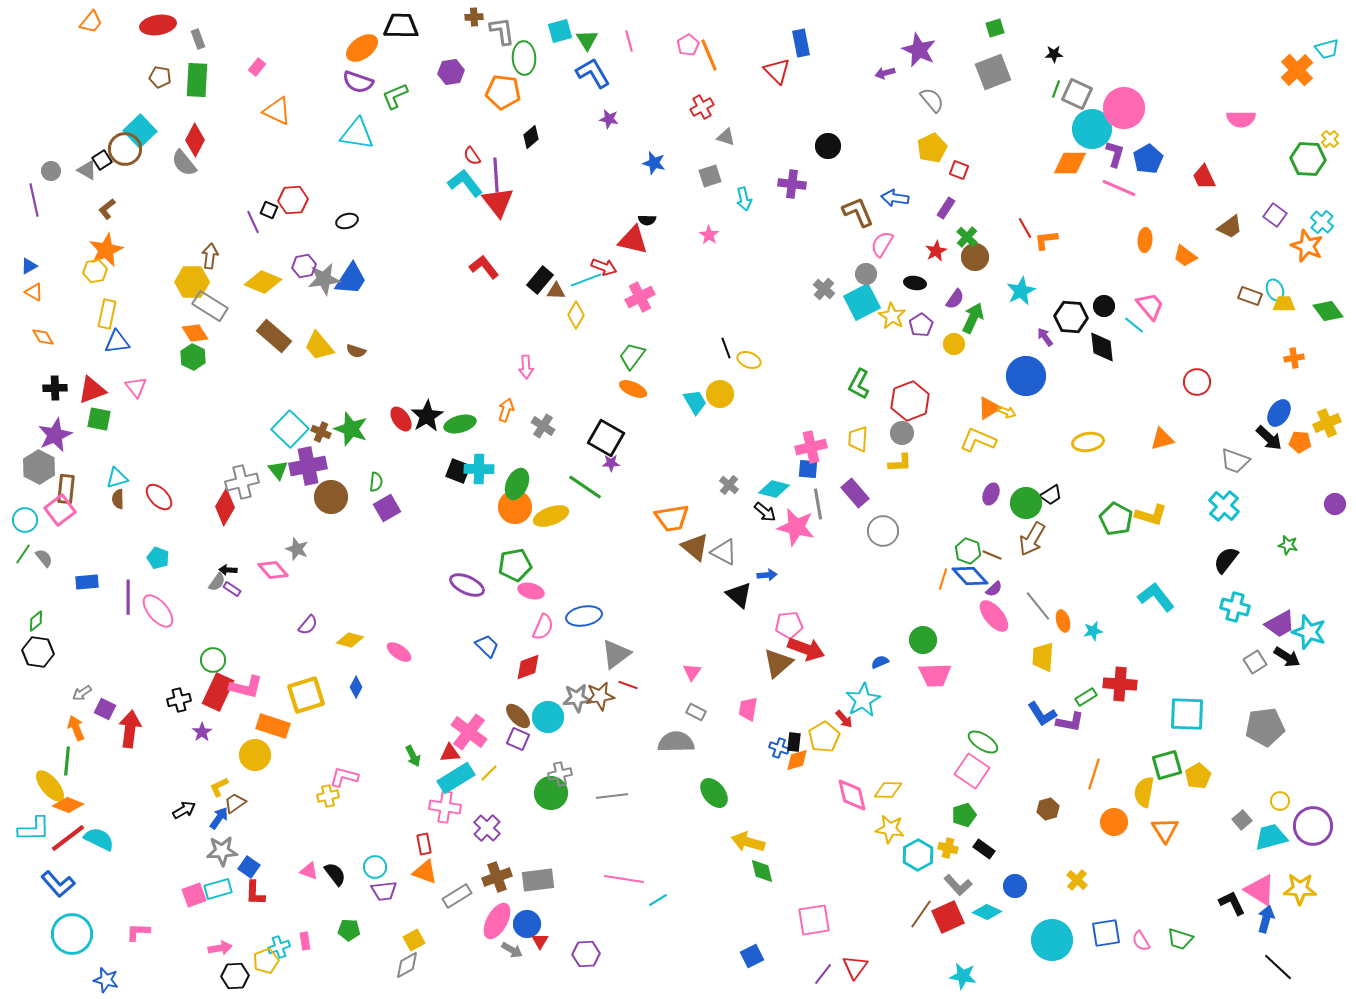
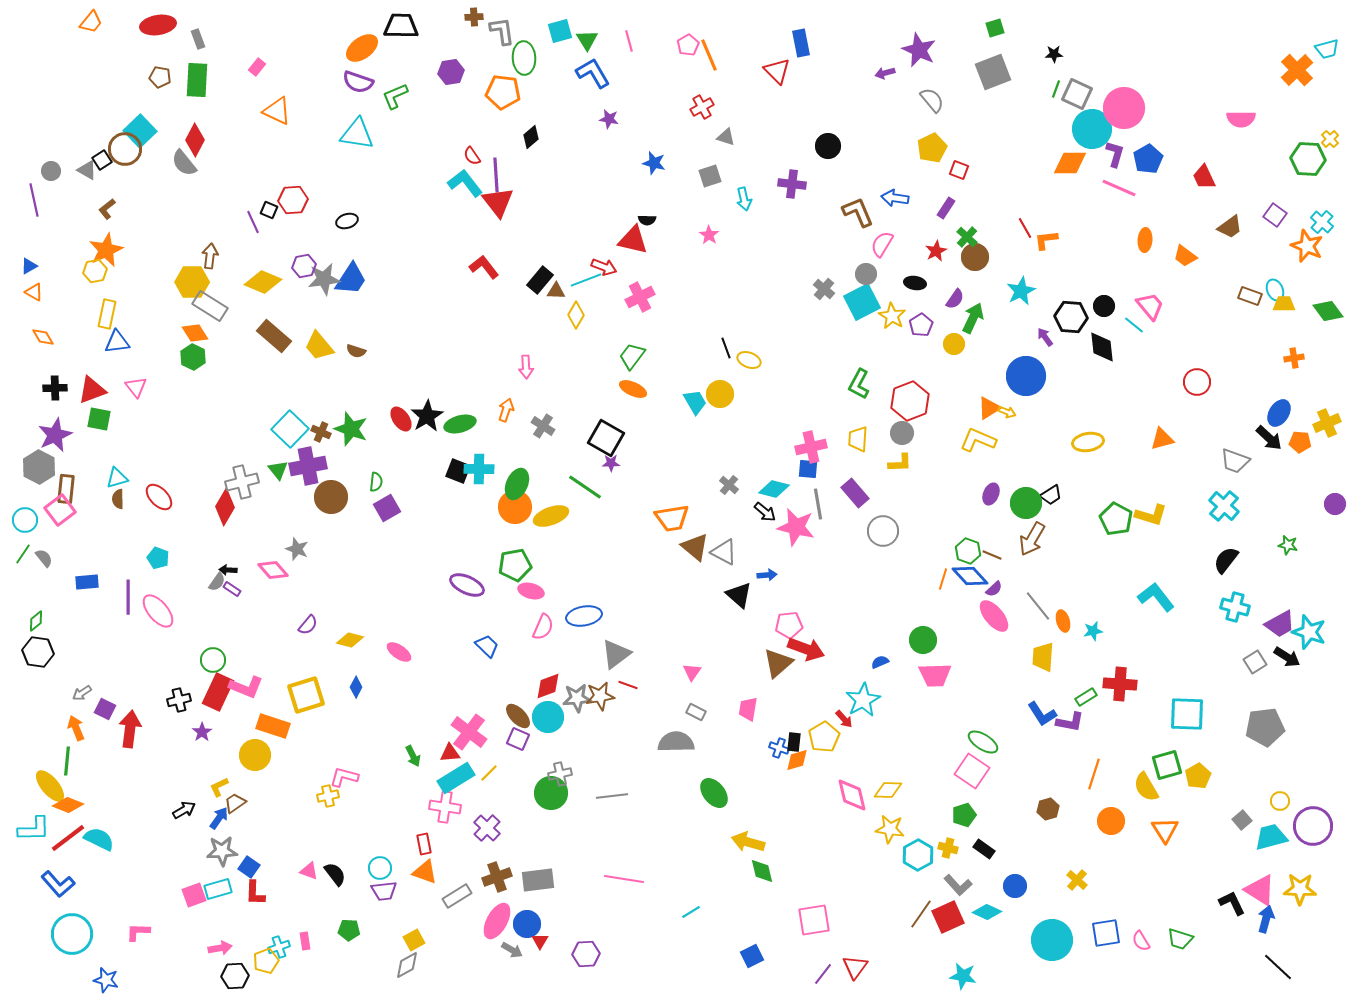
red diamond at (528, 667): moved 20 px right, 19 px down
pink L-shape at (246, 687): rotated 8 degrees clockwise
yellow semicircle at (1144, 792): moved 2 px right, 5 px up; rotated 40 degrees counterclockwise
orange circle at (1114, 822): moved 3 px left, 1 px up
cyan circle at (375, 867): moved 5 px right, 1 px down
cyan line at (658, 900): moved 33 px right, 12 px down
